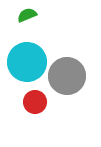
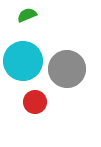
cyan circle: moved 4 px left, 1 px up
gray circle: moved 7 px up
